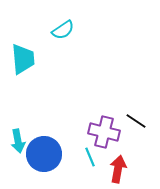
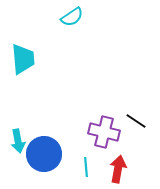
cyan semicircle: moved 9 px right, 13 px up
cyan line: moved 4 px left, 10 px down; rotated 18 degrees clockwise
